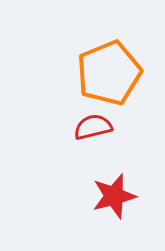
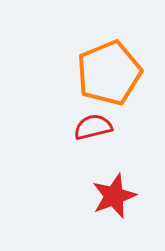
red star: rotated 6 degrees counterclockwise
